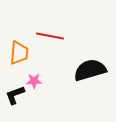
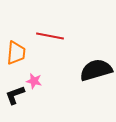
orange trapezoid: moved 3 px left
black semicircle: moved 6 px right
pink star: rotated 14 degrees clockwise
